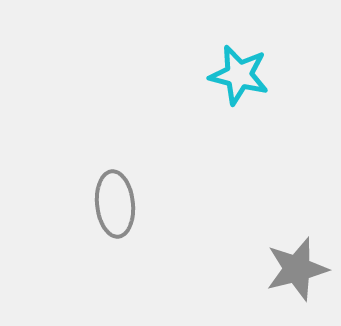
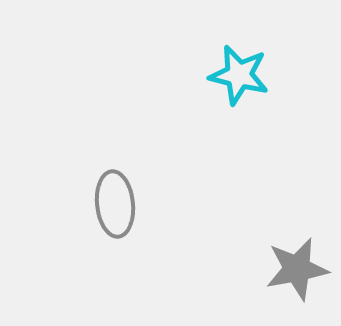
gray star: rotated 4 degrees clockwise
